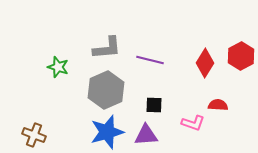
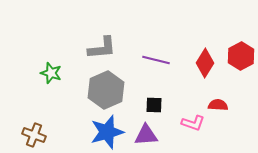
gray L-shape: moved 5 px left
purple line: moved 6 px right
green star: moved 7 px left, 6 px down
